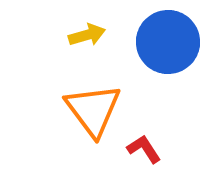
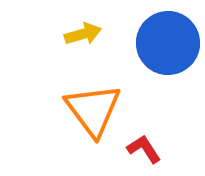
yellow arrow: moved 4 px left, 1 px up
blue circle: moved 1 px down
